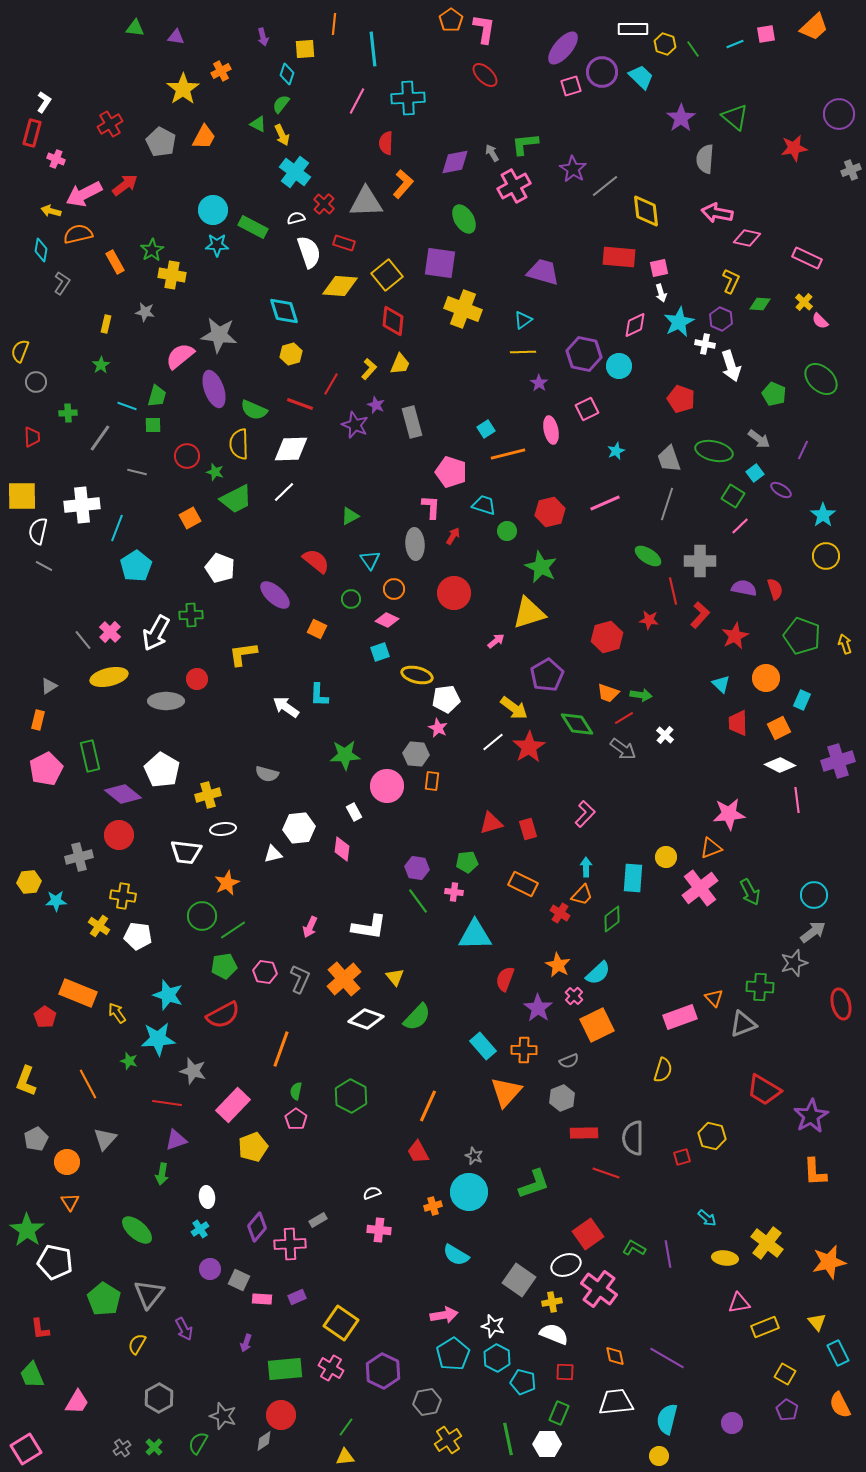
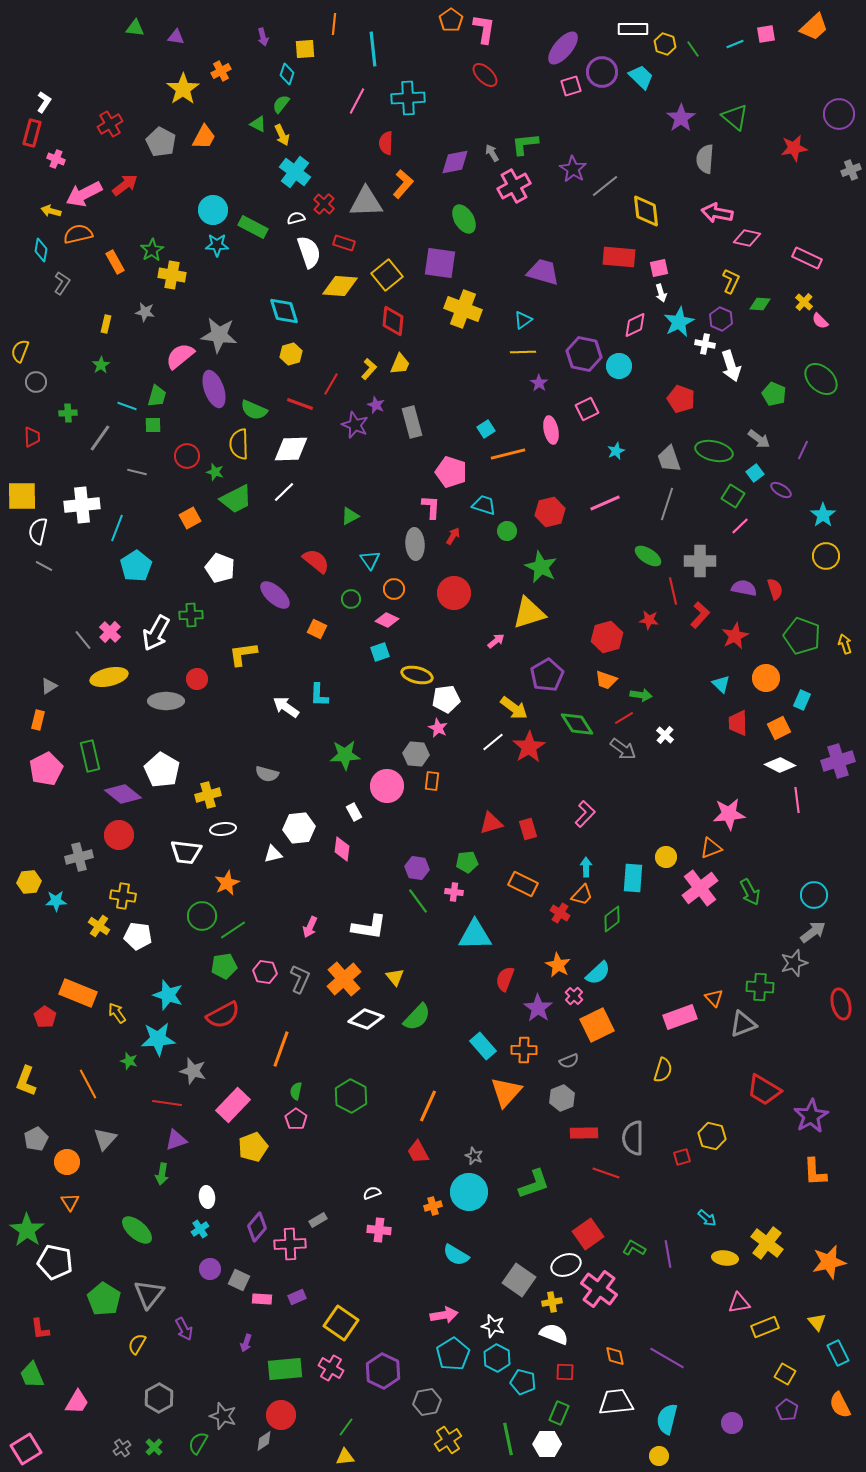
orange trapezoid at (608, 693): moved 2 px left, 13 px up
